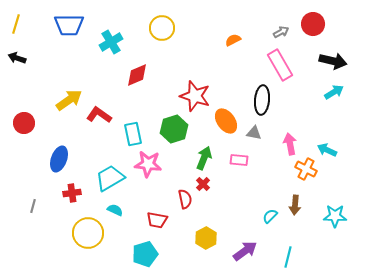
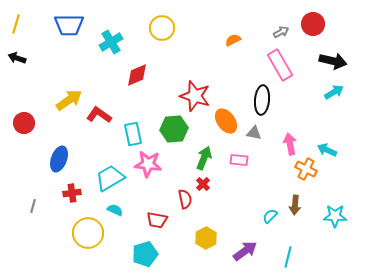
green hexagon at (174, 129): rotated 12 degrees clockwise
